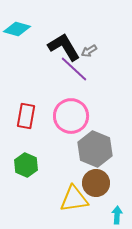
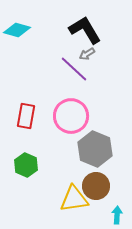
cyan diamond: moved 1 px down
black L-shape: moved 21 px right, 17 px up
gray arrow: moved 2 px left, 3 px down
brown circle: moved 3 px down
